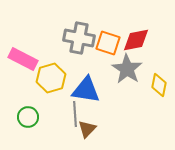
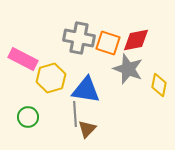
gray star: moved 1 px right; rotated 12 degrees counterclockwise
